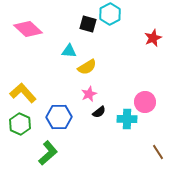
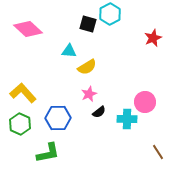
blue hexagon: moved 1 px left, 1 px down
green L-shape: rotated 30 degrees clockwise
